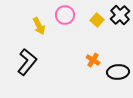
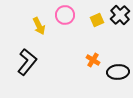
yellow square: rotated 24 degrees clockwise
